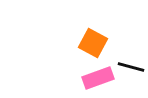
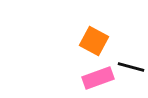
orange square: moved 1 px right, 2 px up
